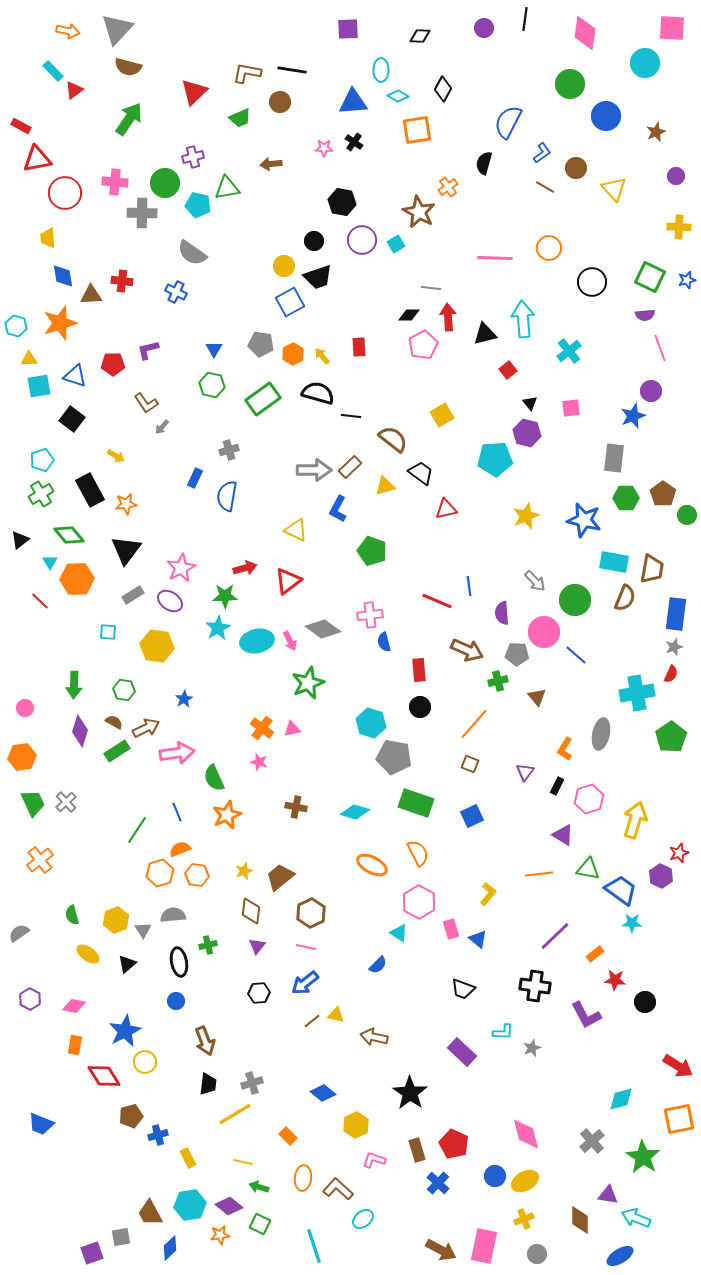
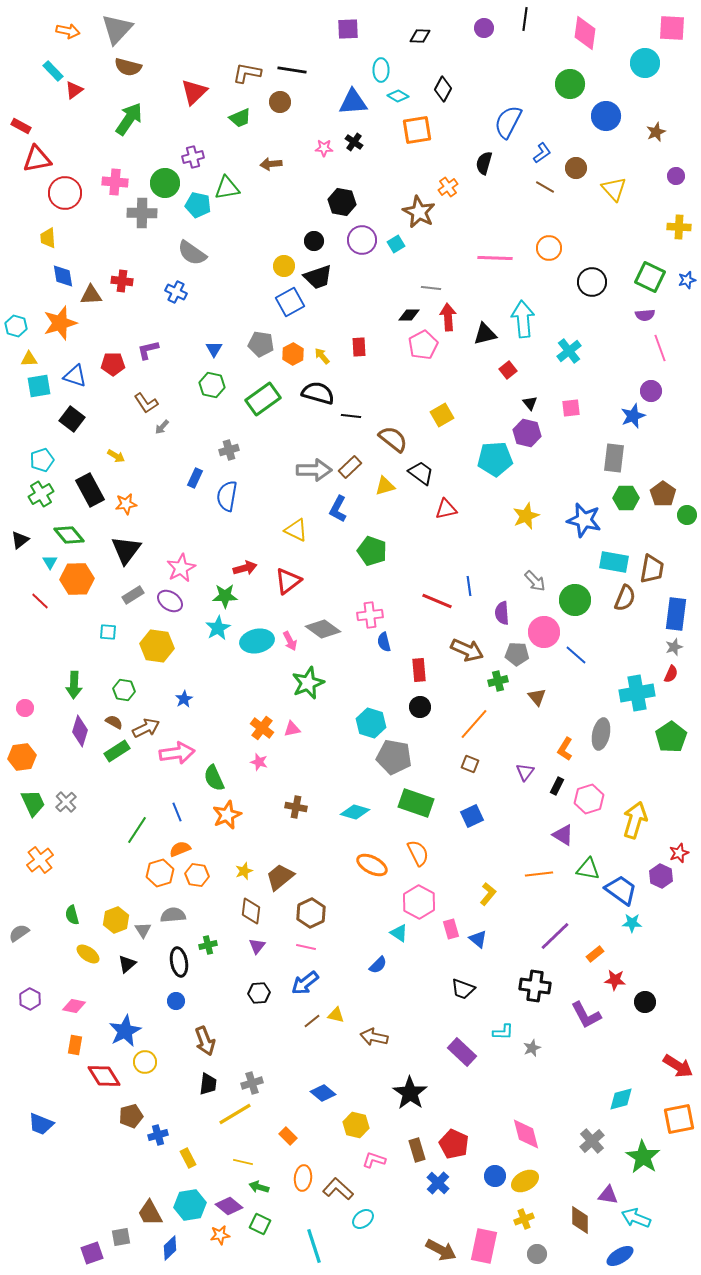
yellow hexagon at (356, 1125): rotated 20 degrees counterclockwise
